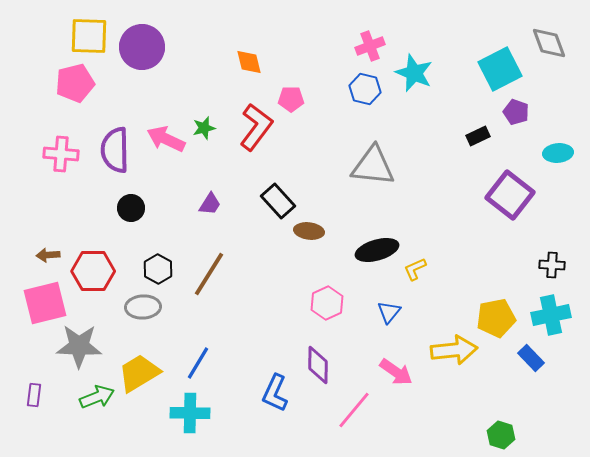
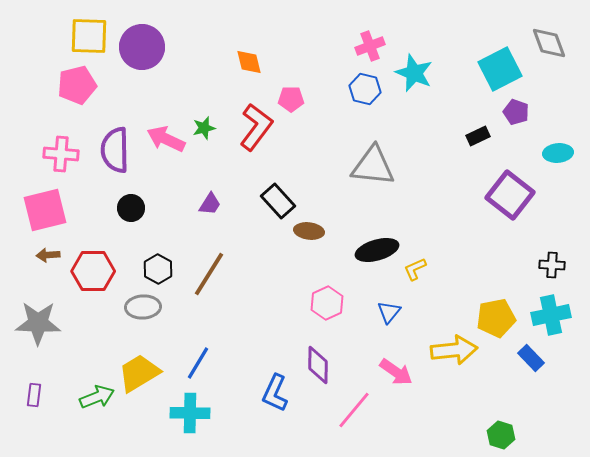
pink pentagon at (75, 83): moved 2 px right, 2 px down
pink square at (45, 303): moved 93 px up
gray star at (79, 346): moved 41 px left, 23 px up
